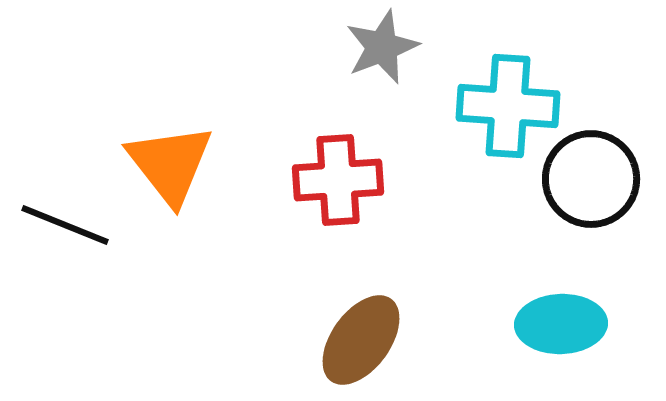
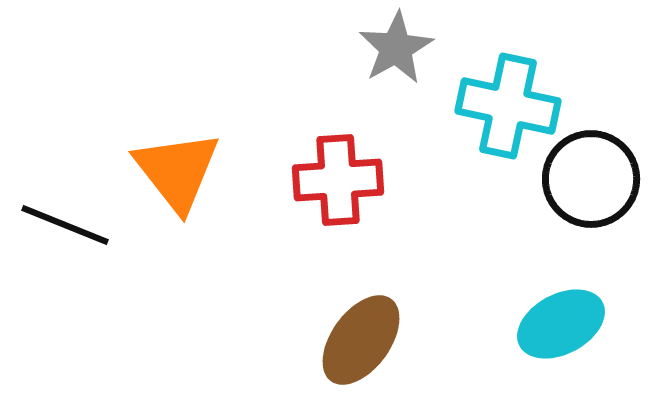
gray star: moved 14 px right, 1 px down; rotated 8 degrees counterclockwise
cyan cross: rotated 8 degrees clockwise
orange triangle: moved 7 px right, 7 px down
cyan ellipse: rotated 26 degrees counterclockwise
